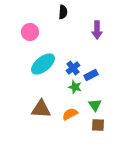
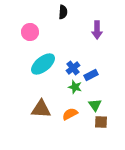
brown square: moved 3 px right, 3 px up
